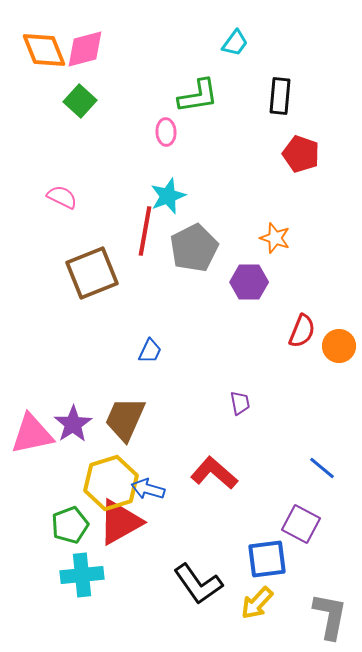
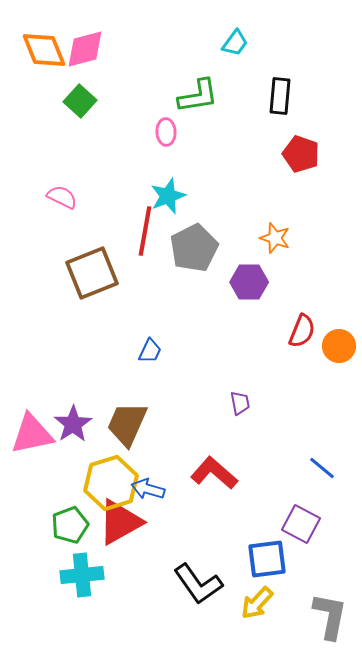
brown trapezoid: moved 2 px right, 5 px down
